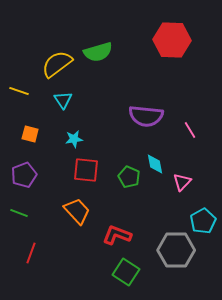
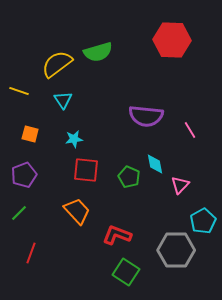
pink triangle: moved 2 px left, 3 px down
green line: rotated 66 degrees counterclockwise
